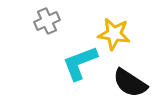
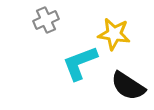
gray cross: moved 1 px left, 1 px up
black semicircle: moved 2 px left, 3 px down
